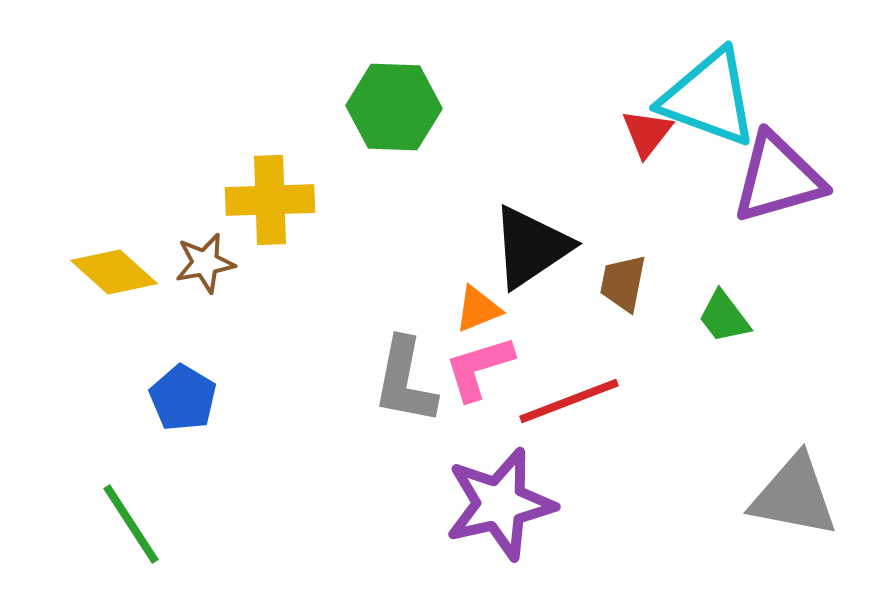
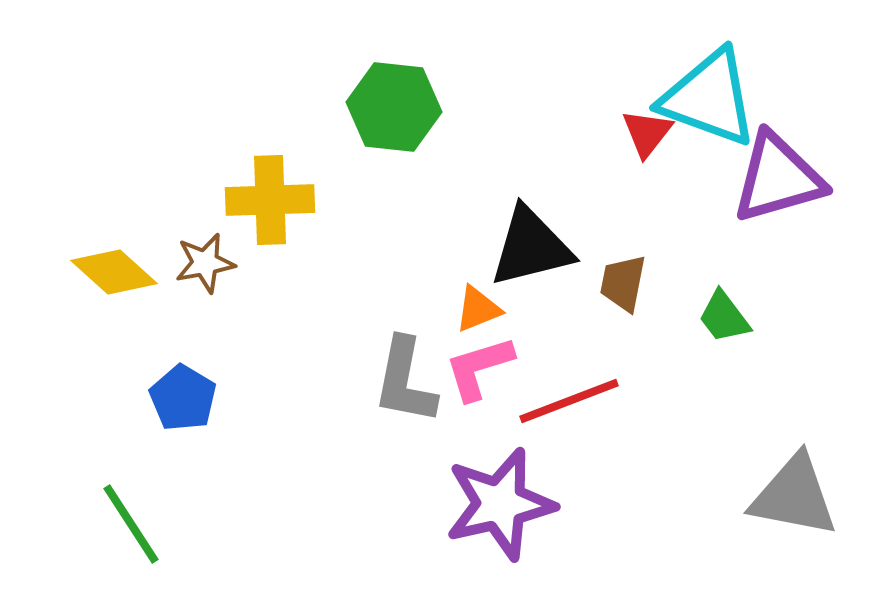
green hexagon: rotated 4 degrees clockwise
black triangle: rotated 20 degrees clockwise
